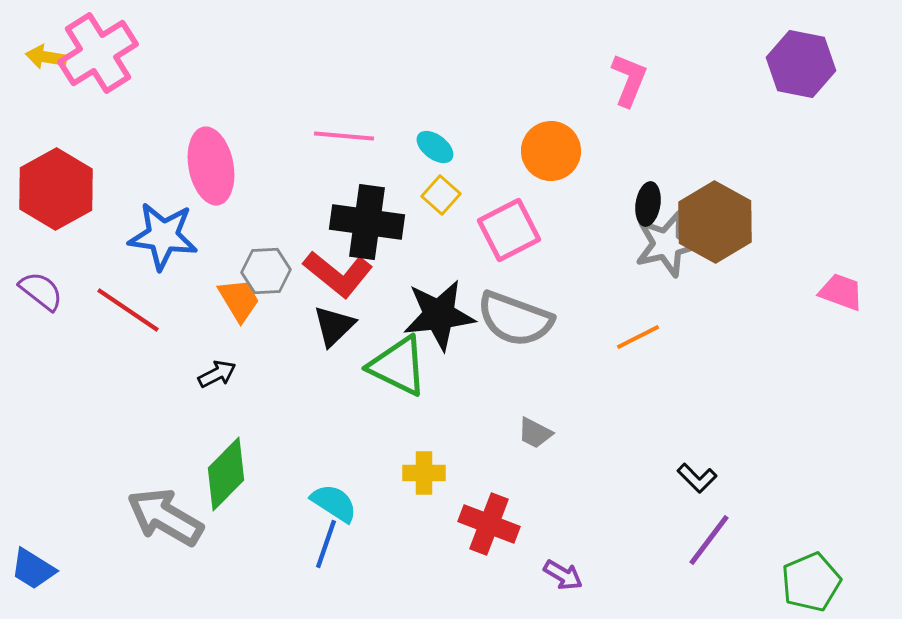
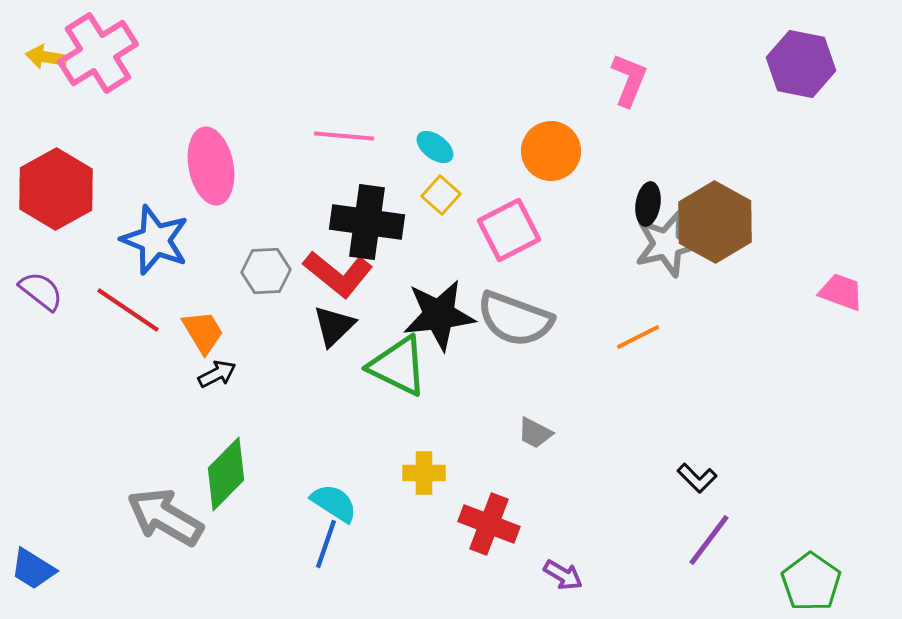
blue star: moved 8 px left, 4 px down; rotated 14 degrees clockwise
orange trapezoid: moved 36 px left, 32 px down
green pentagon: rotated 14 degrees counterclockwise
